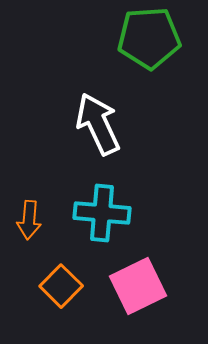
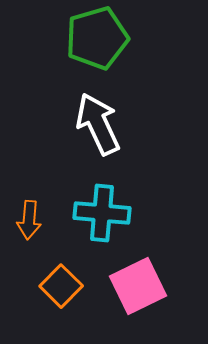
green pentagon: moved 52 px left; rotated 12 degrees counterclockwise
